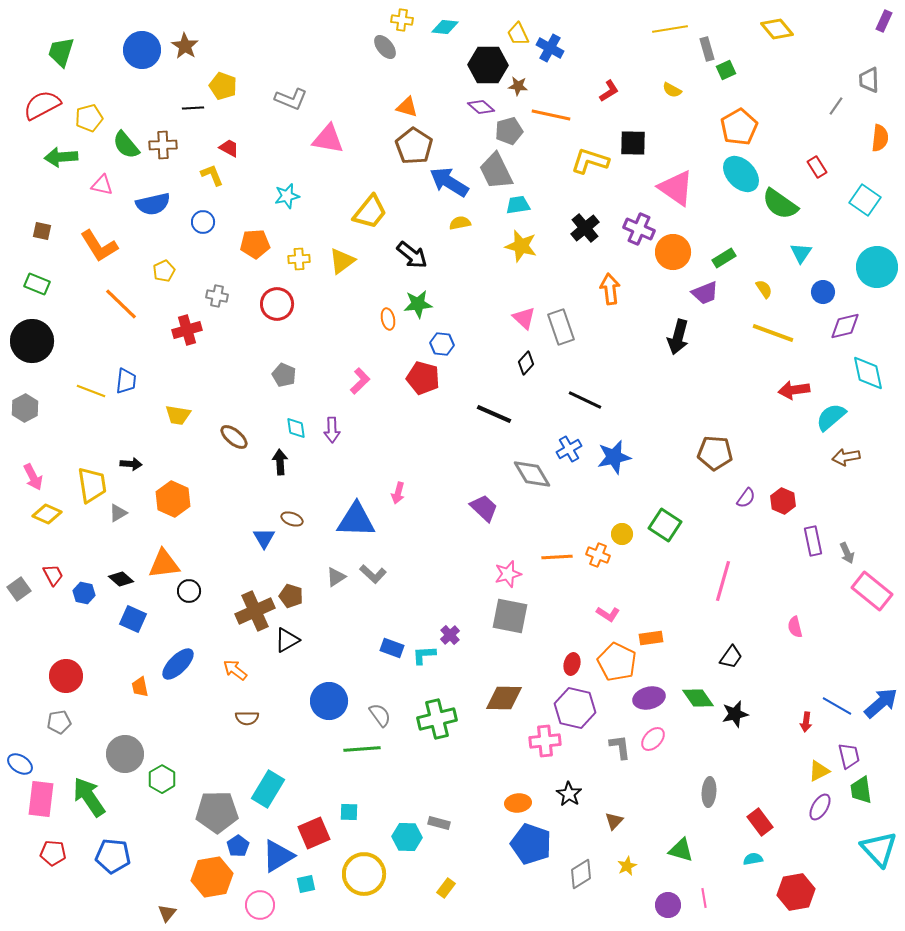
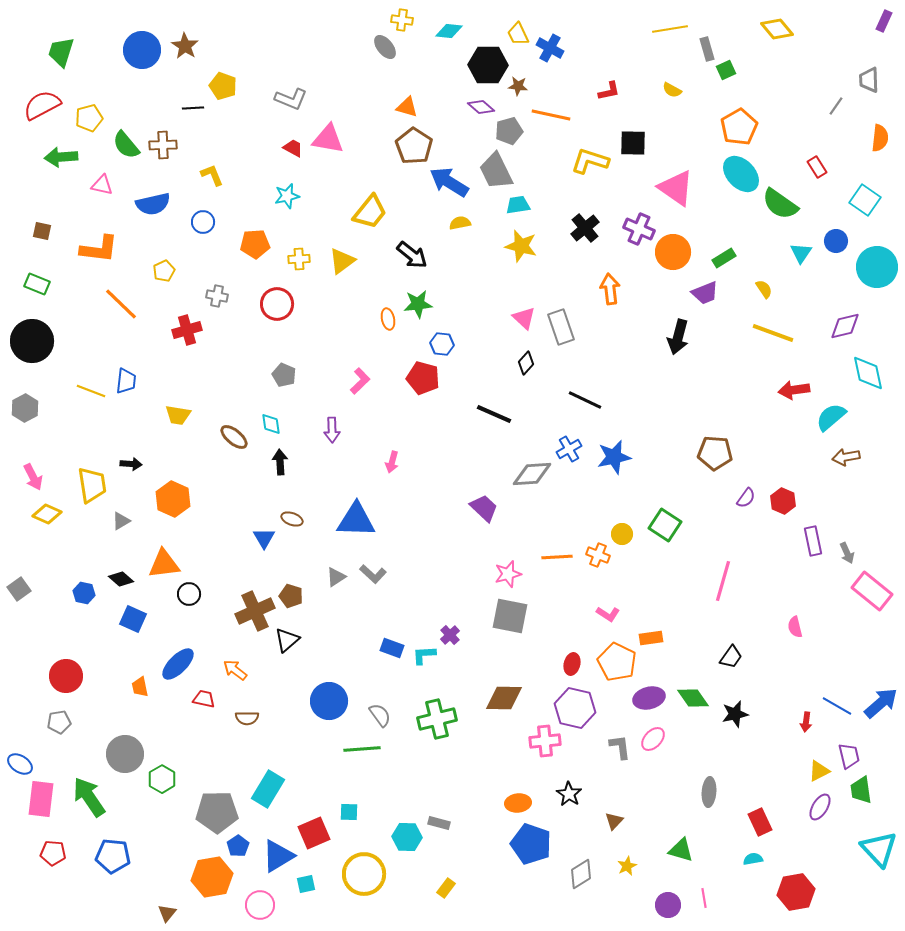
cyan diamond at (445, 27): moved 4 px right, 4 px down
red L-shape at (609, 91): rotated 20 degrees clockwise
red trapezoid at (229, 148): moved 64 px right
orange L-shape at (99, 246): moved 3 px down; rotated 51 degrees counterclockwise
blue circle at (823, 292): moved 13 px right, 51 px up
cyan diamond at (296, 428): moved 25 px left, 4 px up
gray diamond at (532, 474): rotated 63 degrees counterclockwise
pink arrow at (398, 493): moved 6 px left, 31 px up
gray triangle at (118, 513): moved 3 px right, 8 px down
red trapezoid at (53, 575): moved 151 px right, 124 px down; rotated 50 degrees counterclockwise
black circle at (189, 591): moved 3 px down
black triangle at (287, 640): rotated 12 degrees counterclockwise
green diamond at (698, 698): moved 5 px left
red rectangle at (760, 822): rotated 12 degrees clockwise
